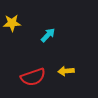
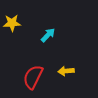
red semicircle: rotated 135 degrees clockwise
